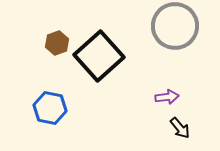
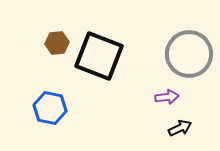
gray circle: moved 14 px right, 28 px down
brown hexagon: rotated 15 degrees clockwise
black square: rotated 27 degrees counterclockwise
black arrow: rotated 75 degrees counterclockwise
